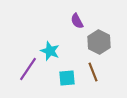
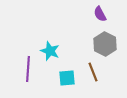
purple semicircle: moved 23 px right, 7 px up
gray hexagon: moved 6 px right, 2 px down
purple line: rotated 30 degrees counterclockwise
